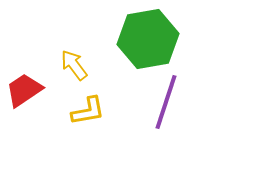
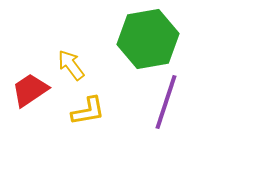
yellow arrow: moved 3 px left
red trapezoid: moved 6 px right
